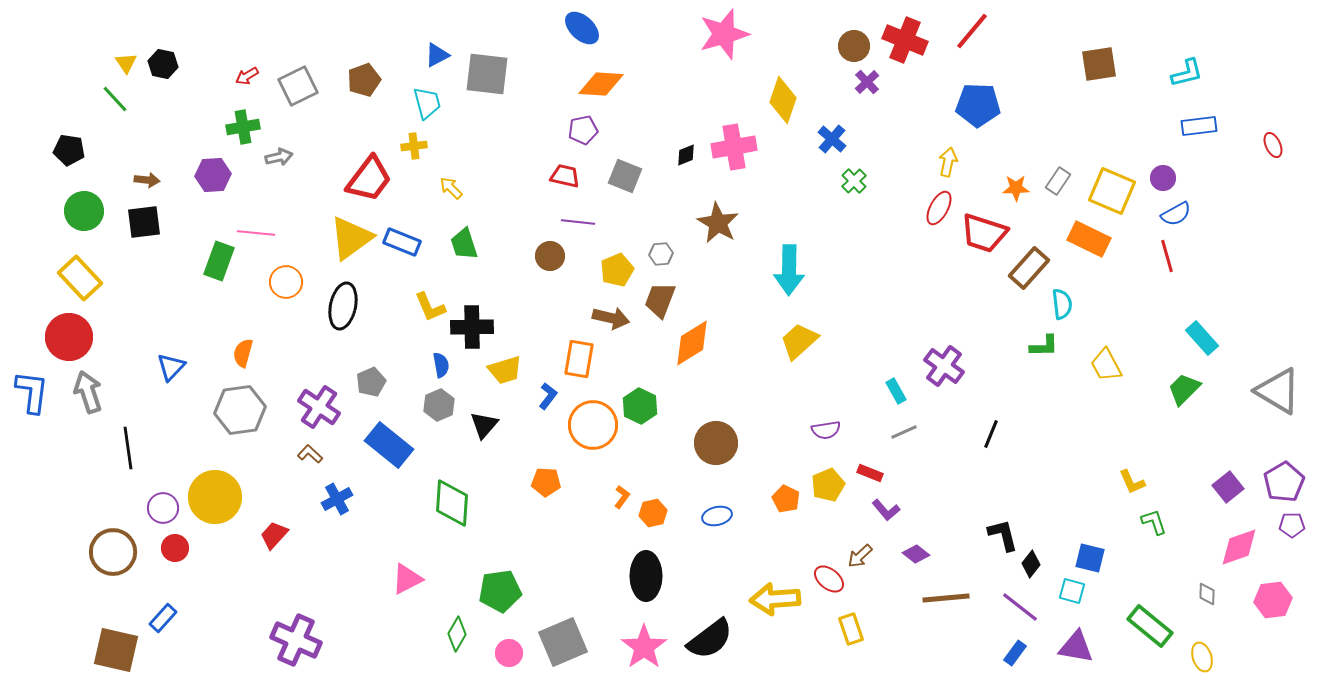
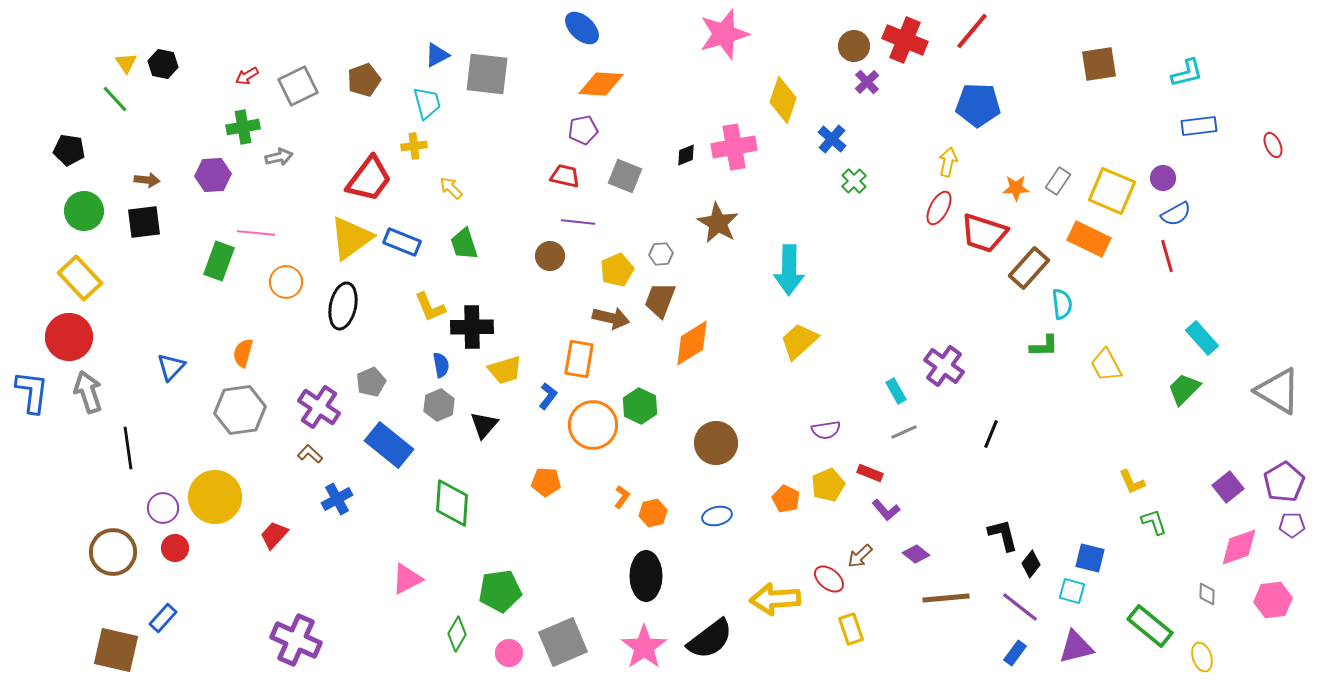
purple triangle at (1076, 647): rotated 24 degrees counterclockwise
